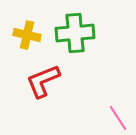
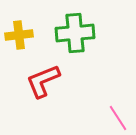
yellow cross: moved 8 px left; rotated 20 degrees counterclockwise
